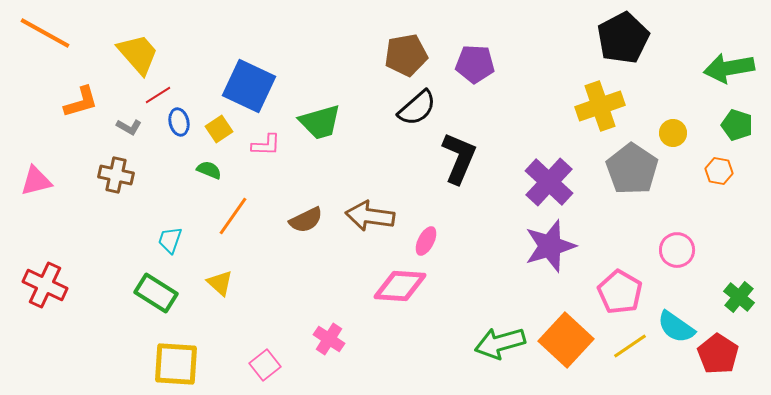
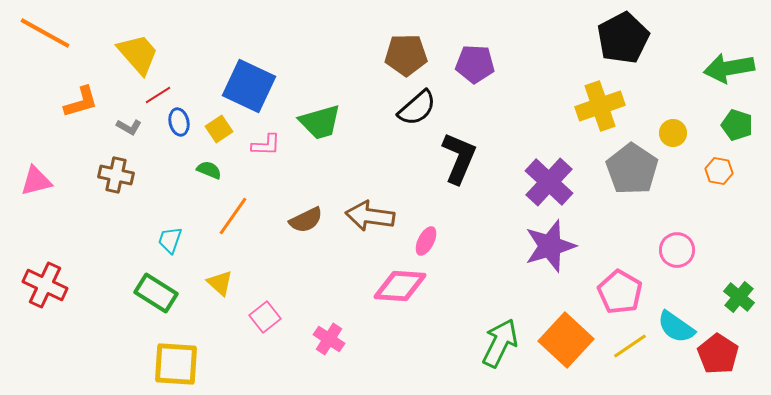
brown pentagon at (406, 55): rotated 9 degrees clockwise
green arrow at (500, 343): rotated 132 degrees clockwise
pink square at (265, 365): moved 48 px up
